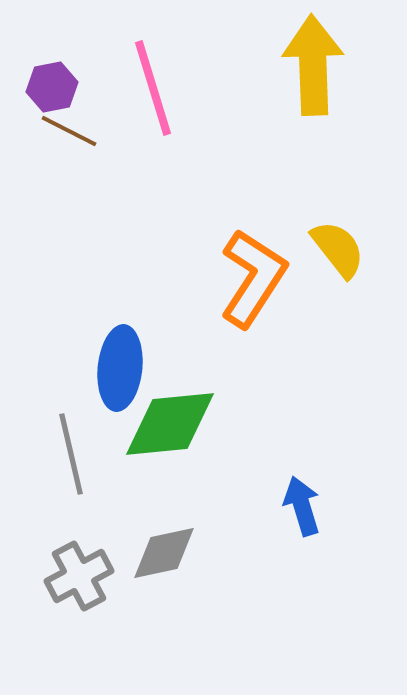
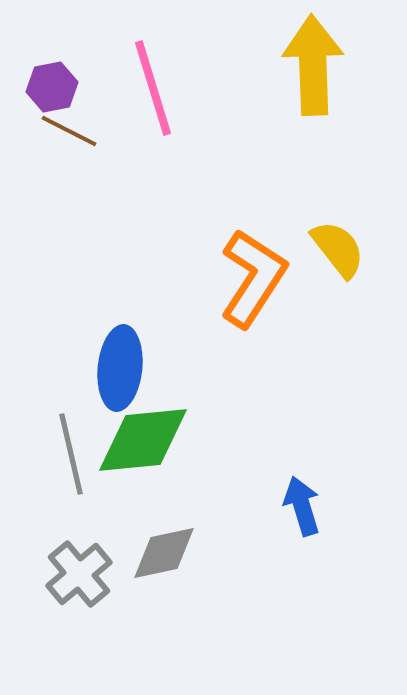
green diamond: moved 27 px left, 16 px down
gray cross: moved 2 px up; rotated 12 degrees counterclockwise
